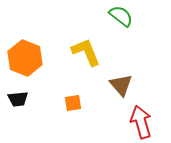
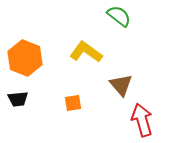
green semicircle: moved 2 px left
yellow L-shape: rotated 32 degrees counterclockwise
red arrow: moved 1 px right, 2 px up
